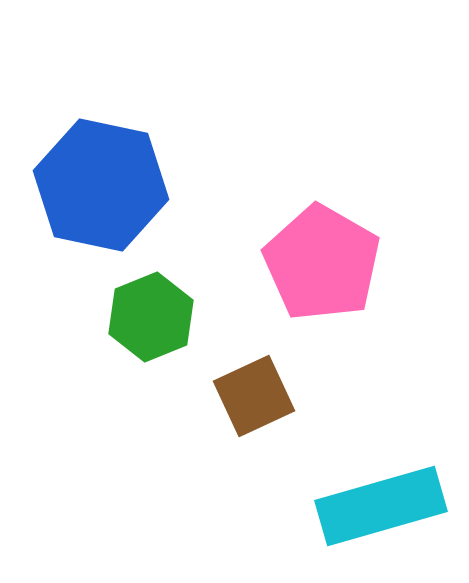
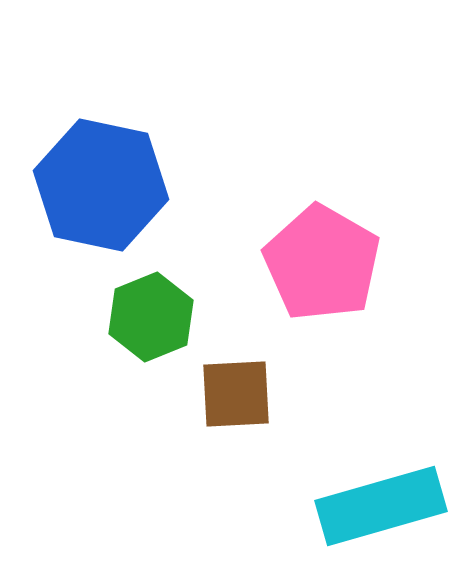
brown square: moved 18 px left, 2 px up; rotated 22 degrees clockwise
